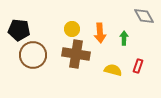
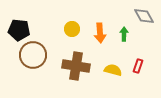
green arrow: moved 4 px up
brown cross: moved 12 px down
